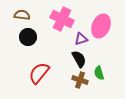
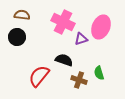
pink cross: moved 1 px right, 3 px down
pink ellipse: moved 1 px down
black circle: moved 11 px left
black semicircle: moved 15 px left, 1 px down; rotated 42 degrees counterclockwise
red semicircle: moved 3 px down
brown cross: moved 1 px left
